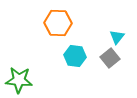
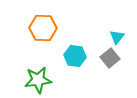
orange hexagon: moved 15 px left, 5 px down
green star: moved 19 px right; rotated 12 degrees counterclockwise
